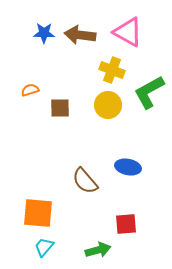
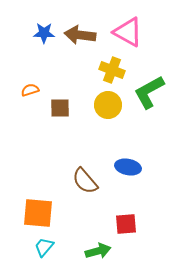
green arrow: moved 1 px down
